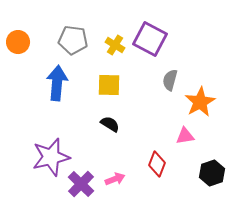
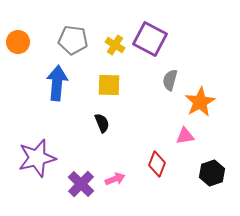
black semicircle: moved 8 px left, 1 px up; rotated 36 degrees clockwise
purple star: moved 14 px left, 1 px down
